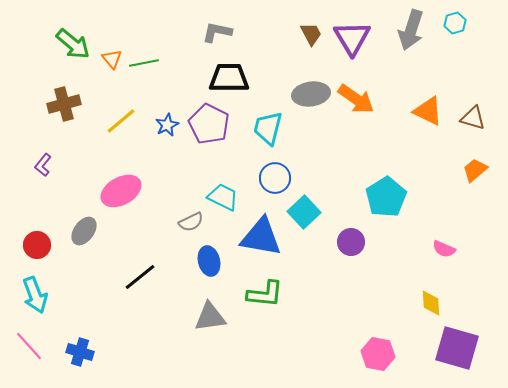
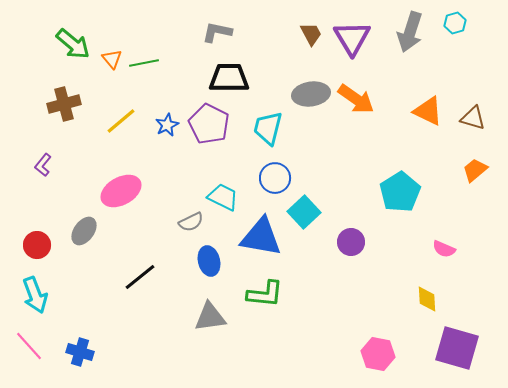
gray arrow at (411, 30): moved 1 px left, 2 px down
cyan pentagon at (386, 197): moved 14 px right, 5 px up
yellow diamond at (431, 303): moved 4 px left, 4 px up
